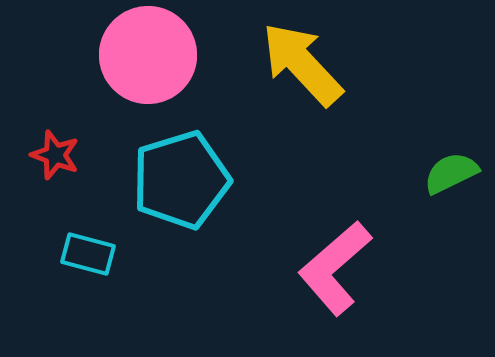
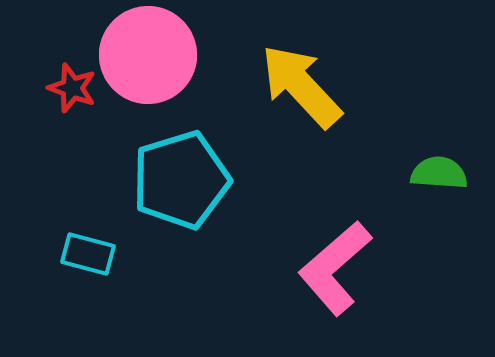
yellow arrow: moved 1 px left, 22 px down
red star: moved 17 px right, 67 px up
green semicircle: moved 12 px left; rotated 30 degrees clockwise
